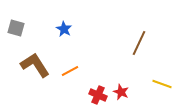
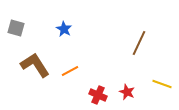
red star: moved 6 px right
